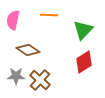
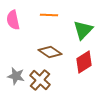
pink semicircle: rotated 24 degrees counterclockwise
brown diamond: moved 22 px right, 2 px down
gray star: rotated 12 degrees clockwise
